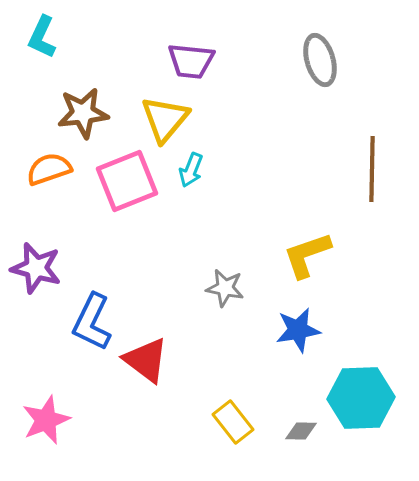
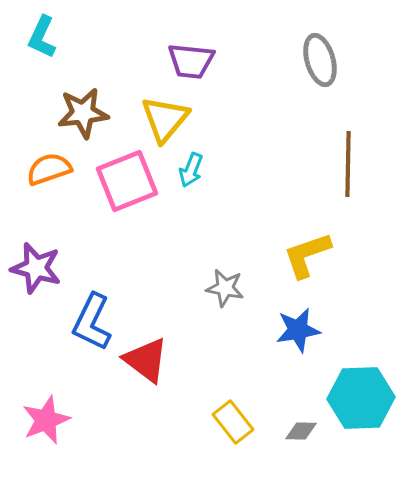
brown line: moved 24 px left, 5 px up
